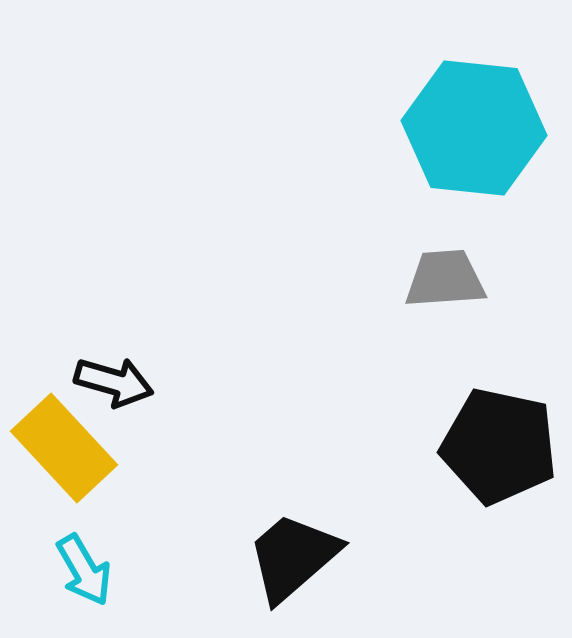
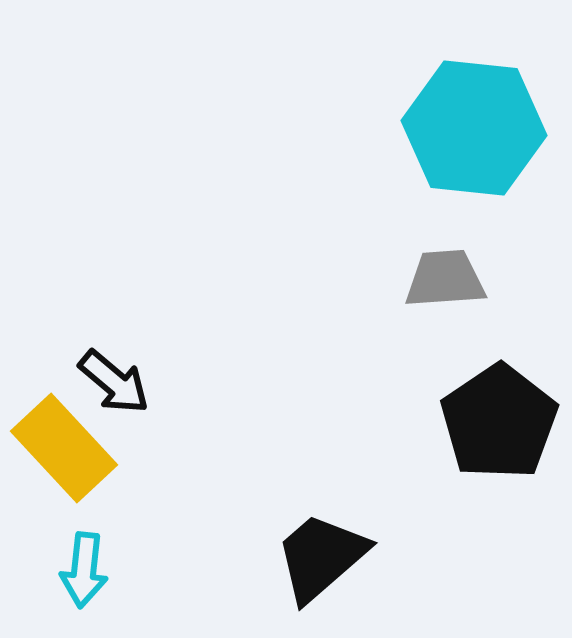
black arrow: rotated 24 degrees clockwise
black pentagon: moved 24 px up; rotated 26 degrees clockwise
black trapezoid: moved 28 px right
cyan arrow: rotated 36 degrees clockwise
